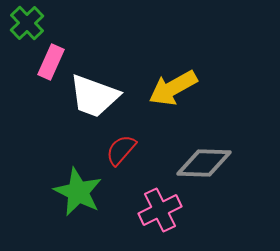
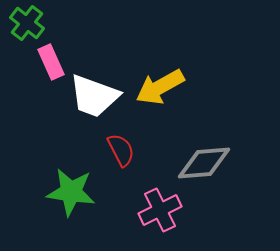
green cross: rotated 8 degrees counterclockwise
pink rectangle: rotated 48 degrees counterclockwise
yellow arrow: moved 13 px left, 1 px up
red semicircle: rotated 112 degrees clockwise
gray diamond: rotated 6 degrees counterclockwise
green star: moved 7 px left; rotated 18 degrees counterclockwise
